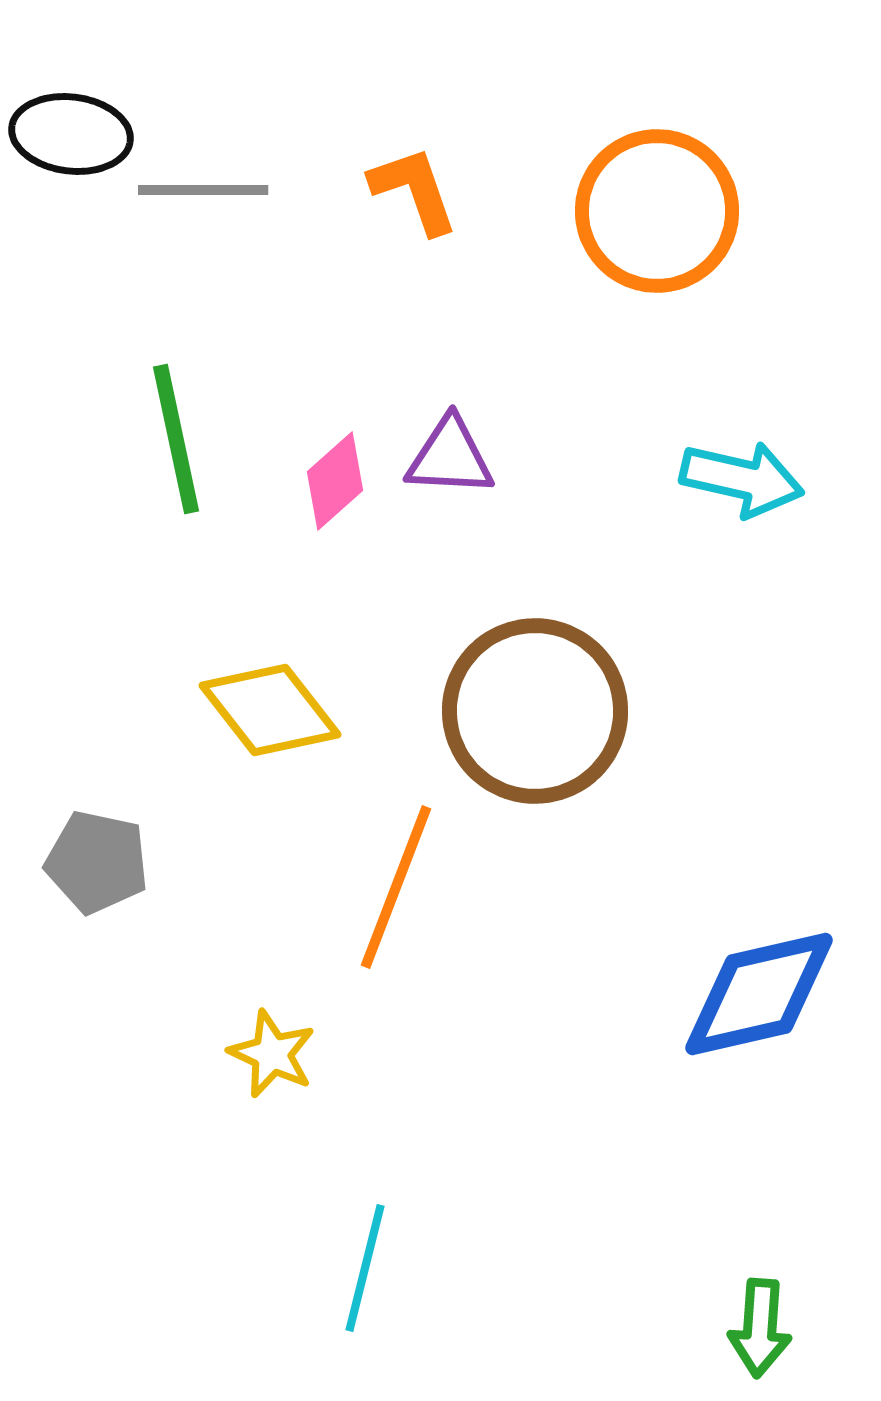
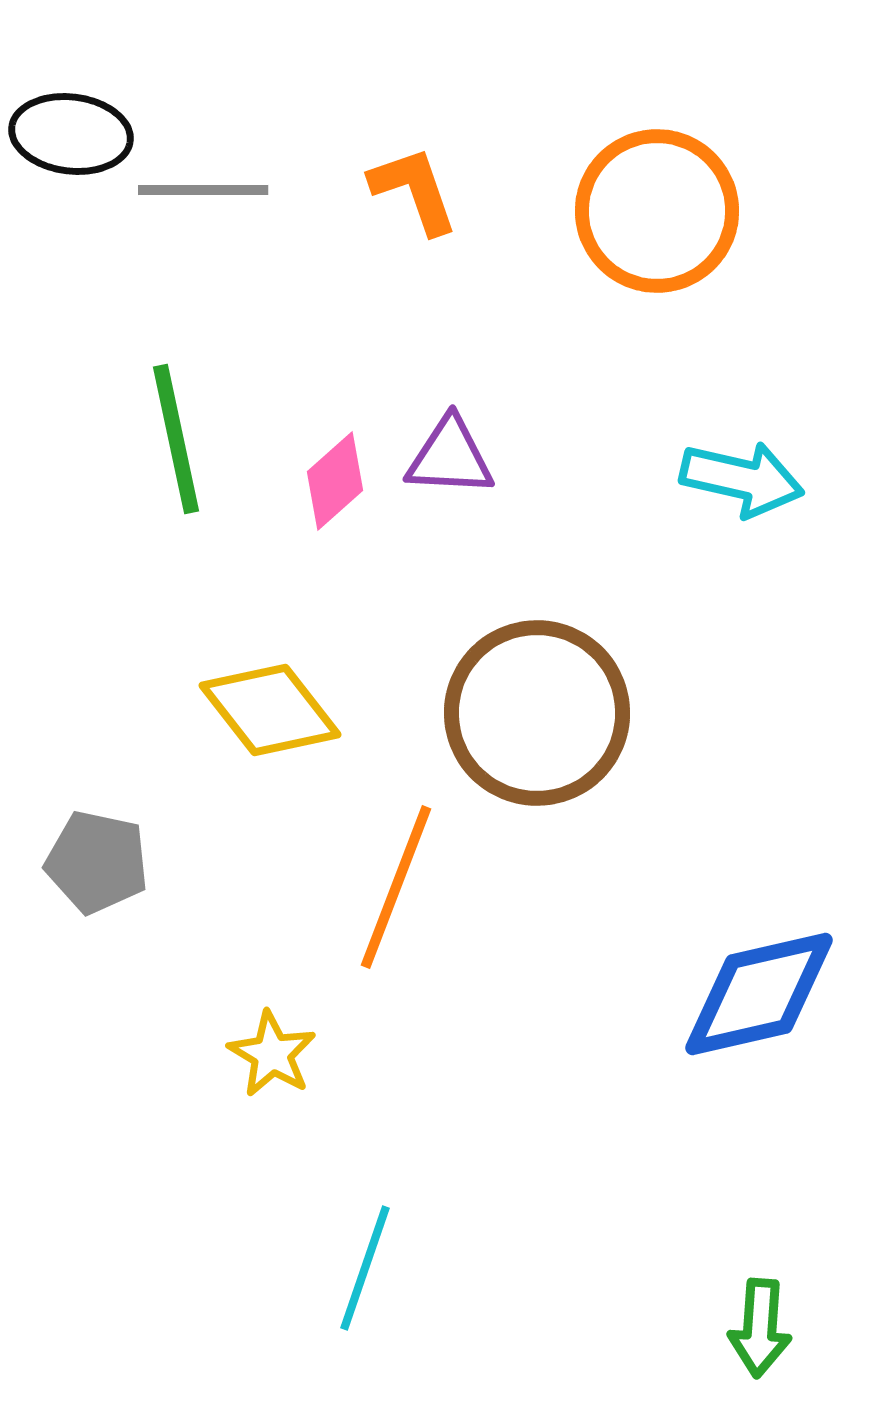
brown circle: moved 2 px right, 2 px down
yellow star: rotated 6 degrees clockwise
cyan line: rotated 5 degrees clockwise
